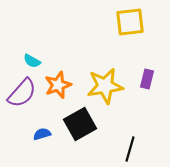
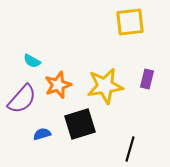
purple semicircle: moved 6 px down
black square: rotated 12 degrees clockwise
